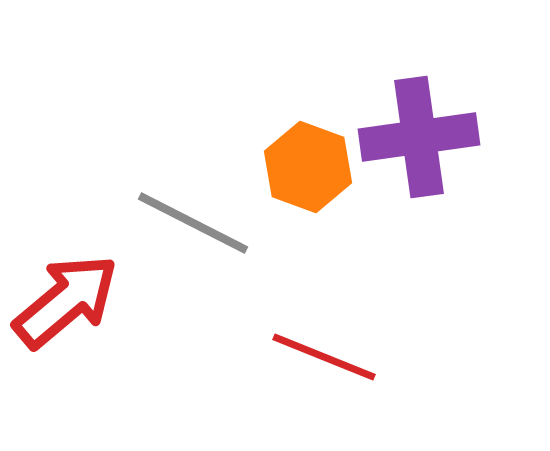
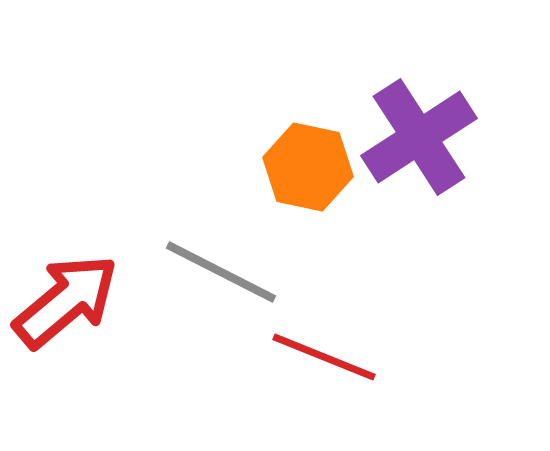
purple cross: rotated 25 degrees counterclockwise
orange hexagon: rotated 8 degrees counterclockwise
gray line: moved 28 px right, 49 px down
